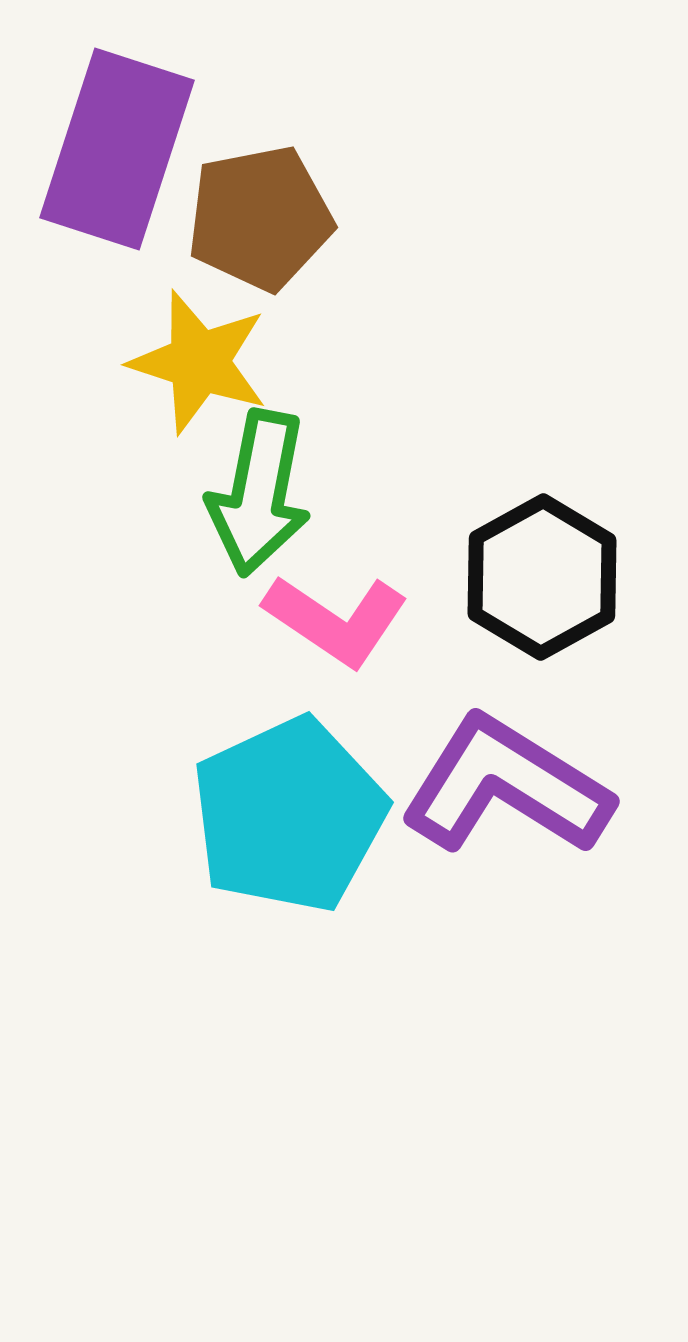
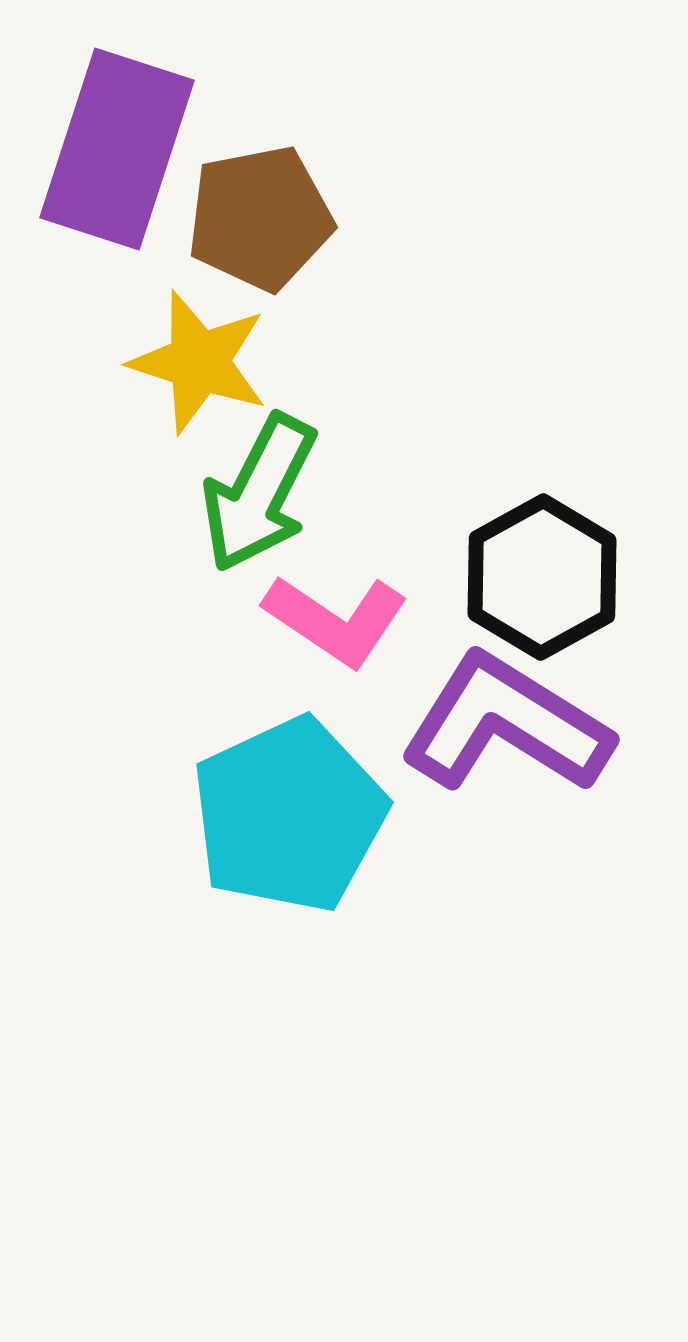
green arrow: rotated 16 degrees clockwise
purple L-shape: moved 62 px up
